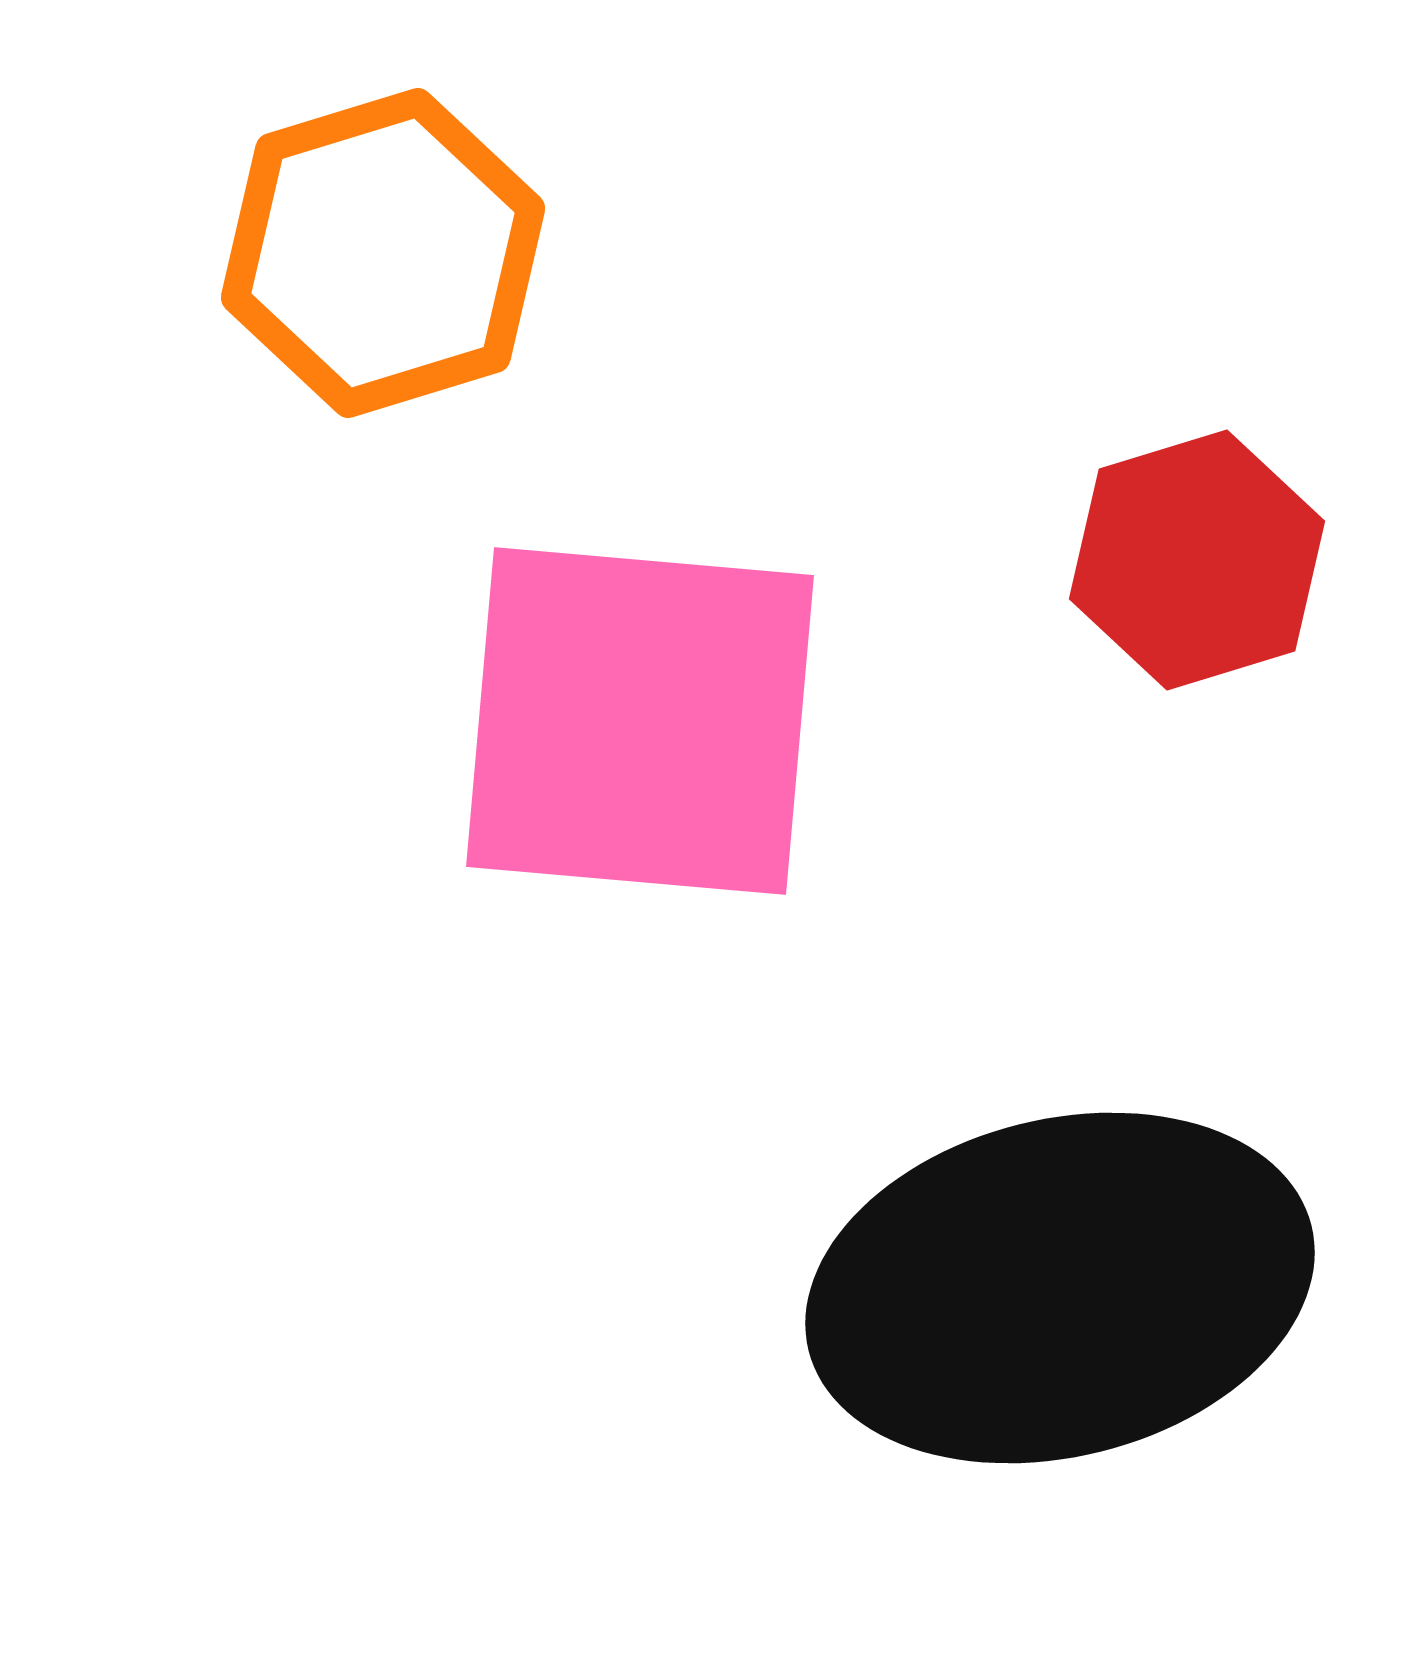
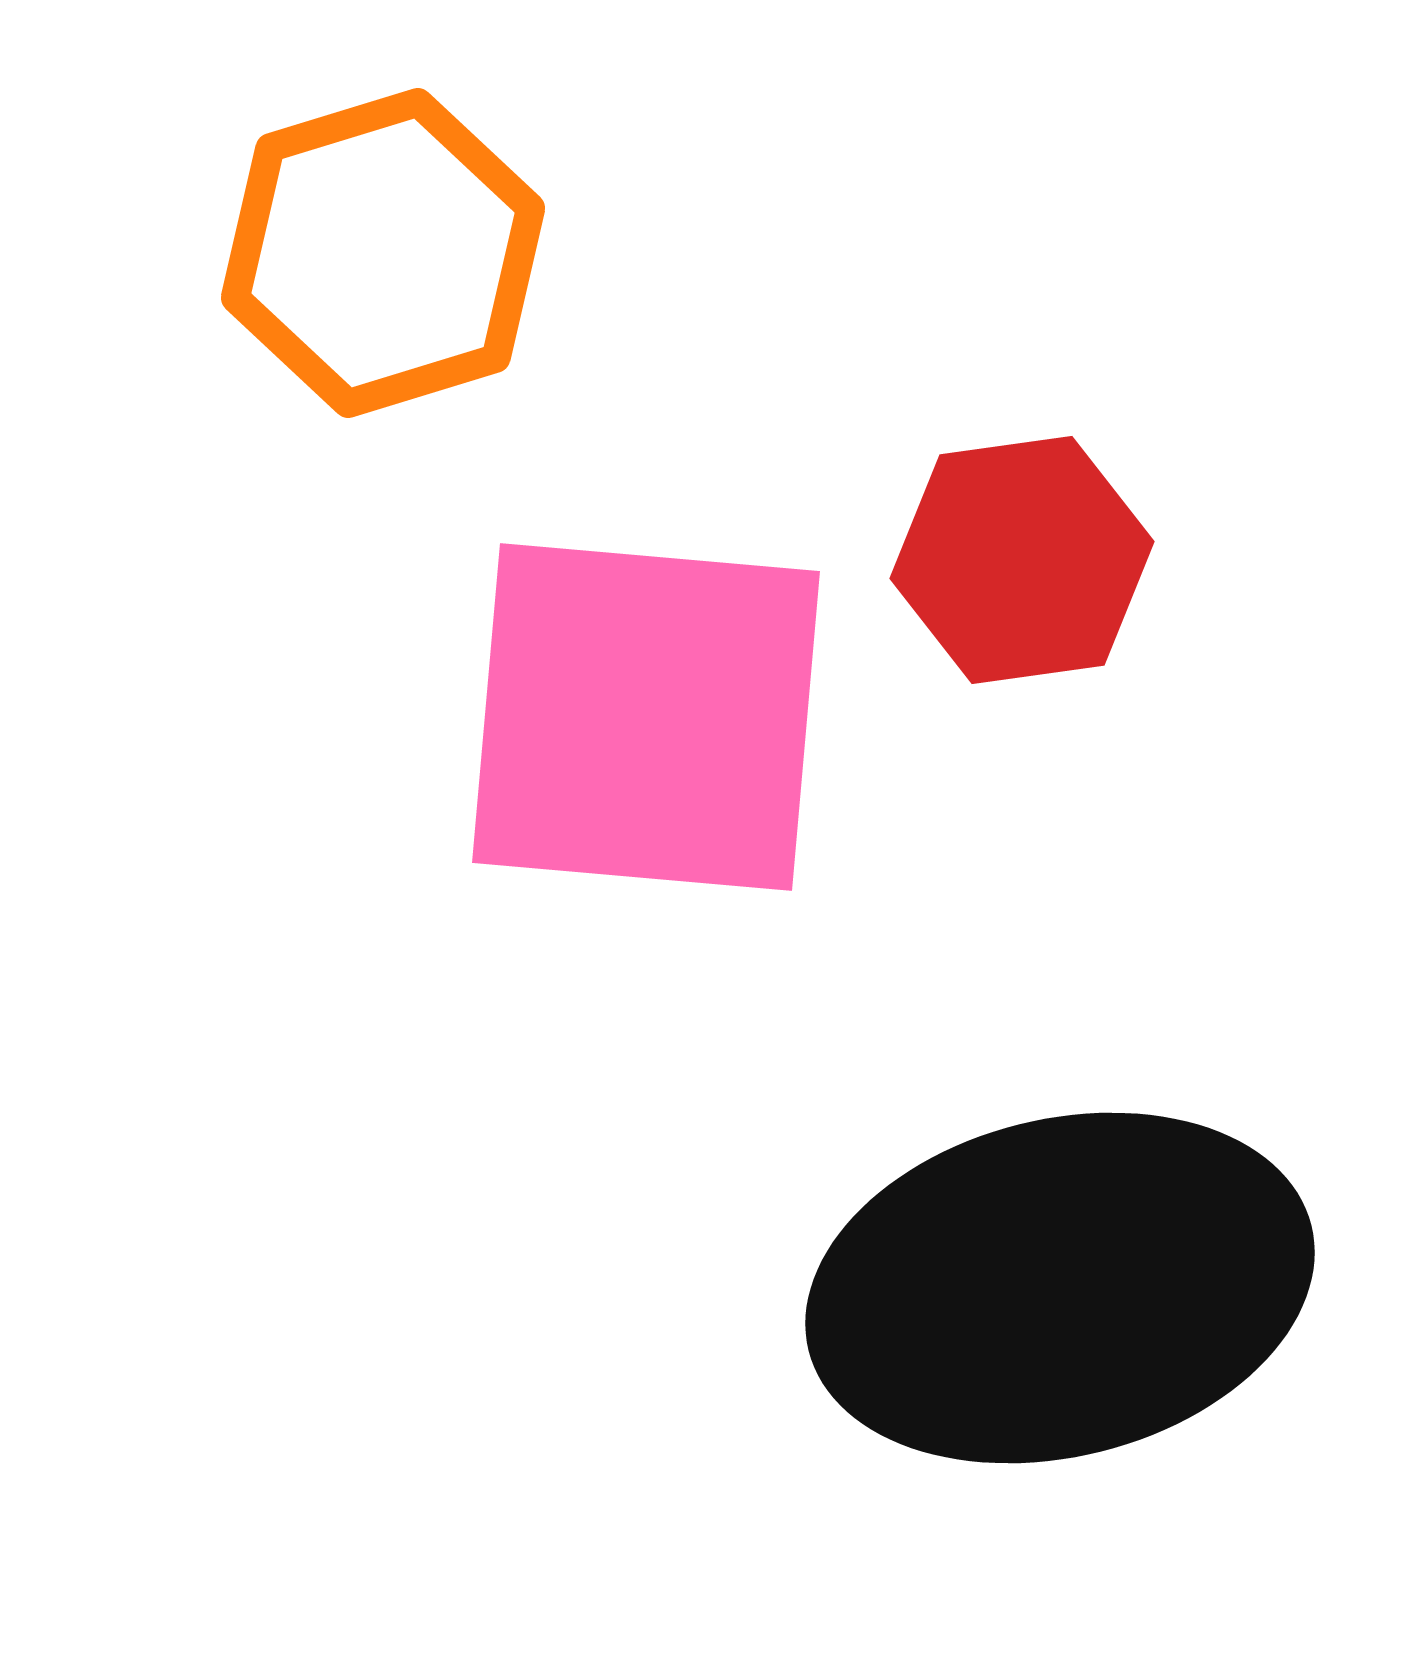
red hexagon: moved 175 px left; rotated 9 degrees clockwise
pink square: moved 6 px right, 4 px up
